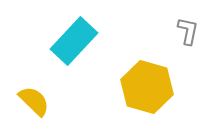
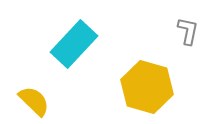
cyan rectangle: moved 3 px down
